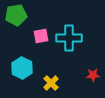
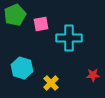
green pentagon: moved 1 px left; rotated 15 degrees counterclockwise
pink square: moved 12 px up
cyan hexagon: rotated 10 degrees counterclockwise
